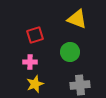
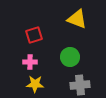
red square: moved 1 px left
green circle: moved 5 px down
yellow star: rotated 24 degrees clockwise
